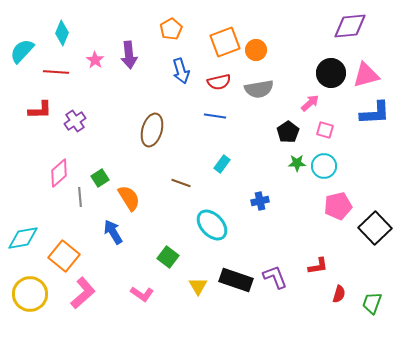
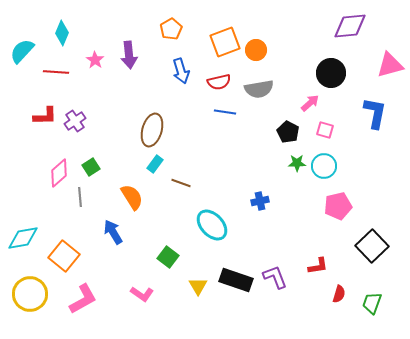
pink triangle at (366, 75): moved 24 px right, 10 px up
red L-shape at (40, 110): moved 5 px right, 6 px down
blue L-shape at (375, 113): rotated 76 degrees counterclockwise
blue line at (215, 116): moved 10 px right, 4 px up
black pentagon at (288, 132): rotated 10 degrees counterclockwise
cyan rectangle at (222, 164): moved 67 px left
green square at (100, 178): moved 9 px left, 11 px up
orange semicircle at (129, 198): moved 3 px right, 1 px up
black square at (375, 228): moved 3 px left, 18 px down
pink L-shape at (83, 293): moved 6 px down; rotated 12 degrees clockwise
